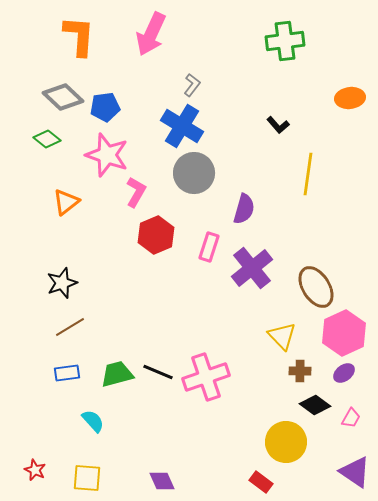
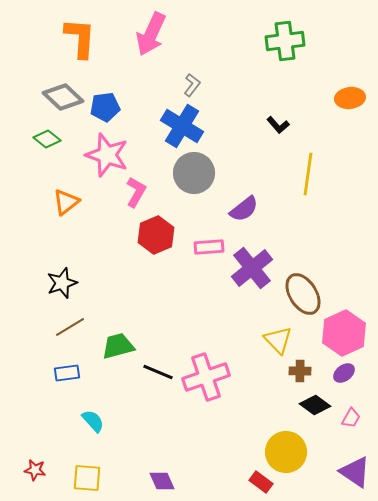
orange L-shape: moved 1 px right, 2 px down
purple semicircle: rotated 36 degrees clockwise
pink rectangle: rotated 68 degrees clockwise
brown ellipse: moved 13 px left, 7 px down
yellow triangle: moved 4 px left, 4 px down
green trapezoid: moved 1 px right, 28 px up
yellow circle: moved 10 px down
red star: rotated 15 degrees counterclockwise
